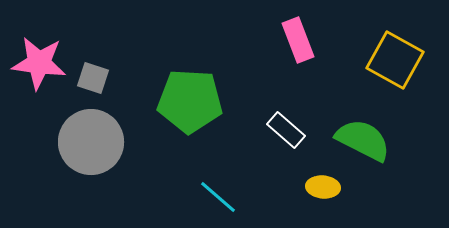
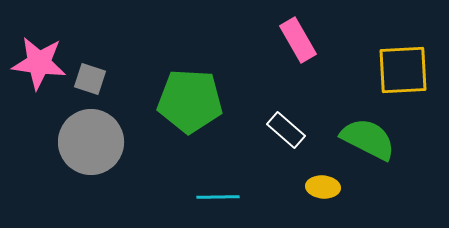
pink rectangle: rotated 9 degrees counterclockwise
yellow square: moved 8 px right, 10 px down; rotated 32 degrees counterclockwise
gray square: moved 3 px left, 1 px down
green semicircle: moved 5 px right, 1 px up
cyan line: rotated 42 degrees counterclockwise
